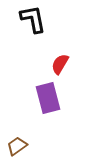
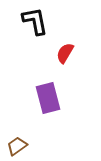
black L-shape: moved 2 px right, 2 px down
red semicircle: moved 5 px right, 11 px up
